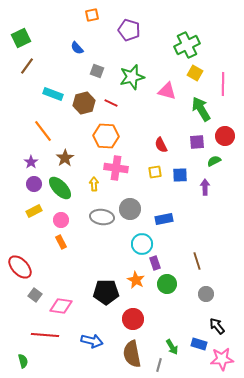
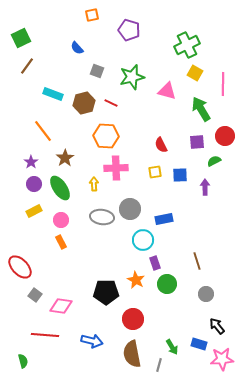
pink cross at (116, 168): rotated 10 degrees counterclockwise
green ellipse at (60, 188): rotated 10 degrees clockwise
cyan circle at (142, 244): moved 1 px right, 4 px up
